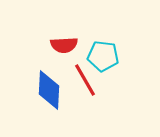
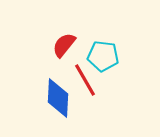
red semicircle: rotated 132 degrees clockwise
blue diamond: moved 9 px right, 8 px down
